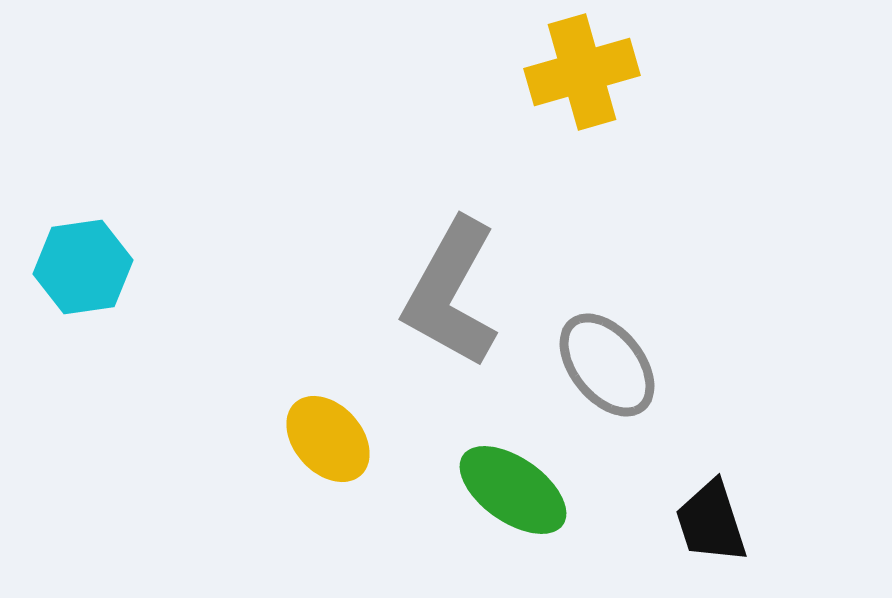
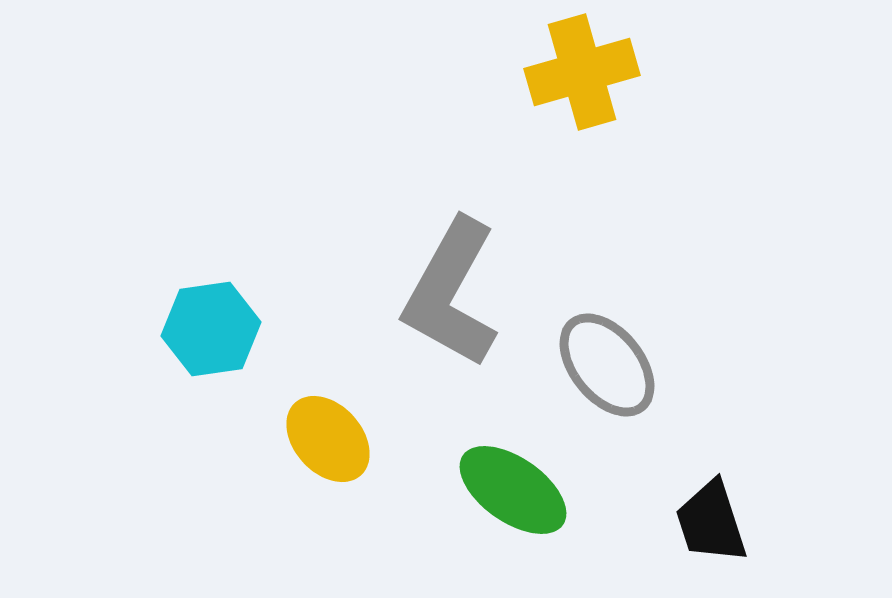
cyan hexagon: moved 128 px right, 62 px down
